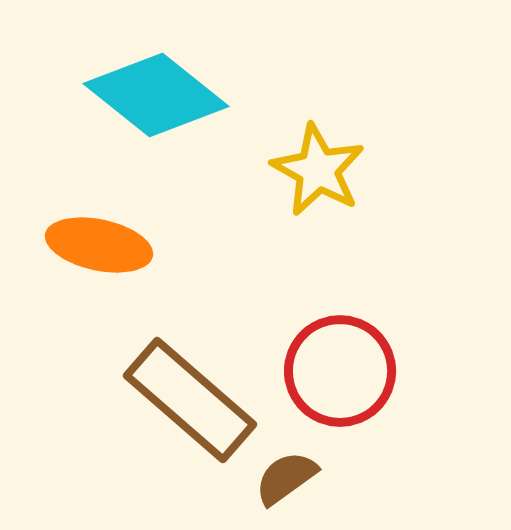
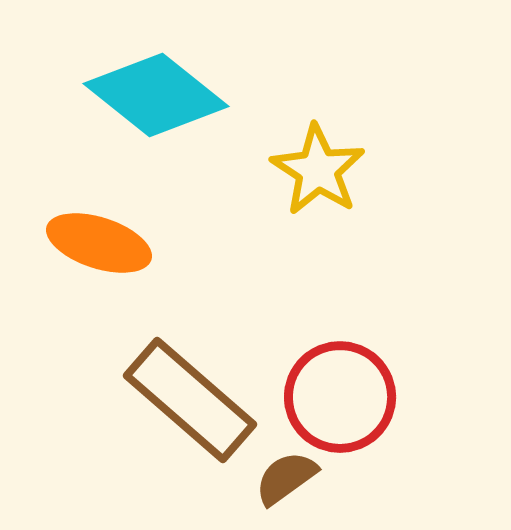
yellow star: rotated 4 degrees clockwise
orange ellipse: moved 2 px up; rotated 6 degrees clockwise
red circle: moved 26 px down
